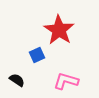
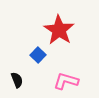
blue square: moved 1 px right; rotated 21 degrees counterclockwise
black semicircle: rotated 35 degrees clockwise
